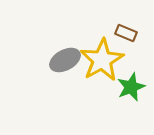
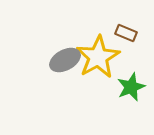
yellow star: moved 4 px left, 3 px up
